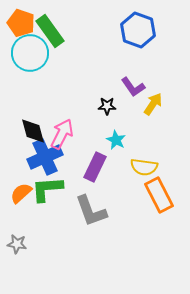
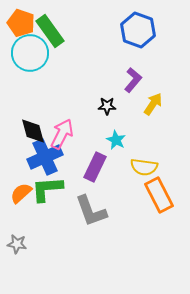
purple L-shape: moved 7 px up; rotated 105 degrees counterclockwise
